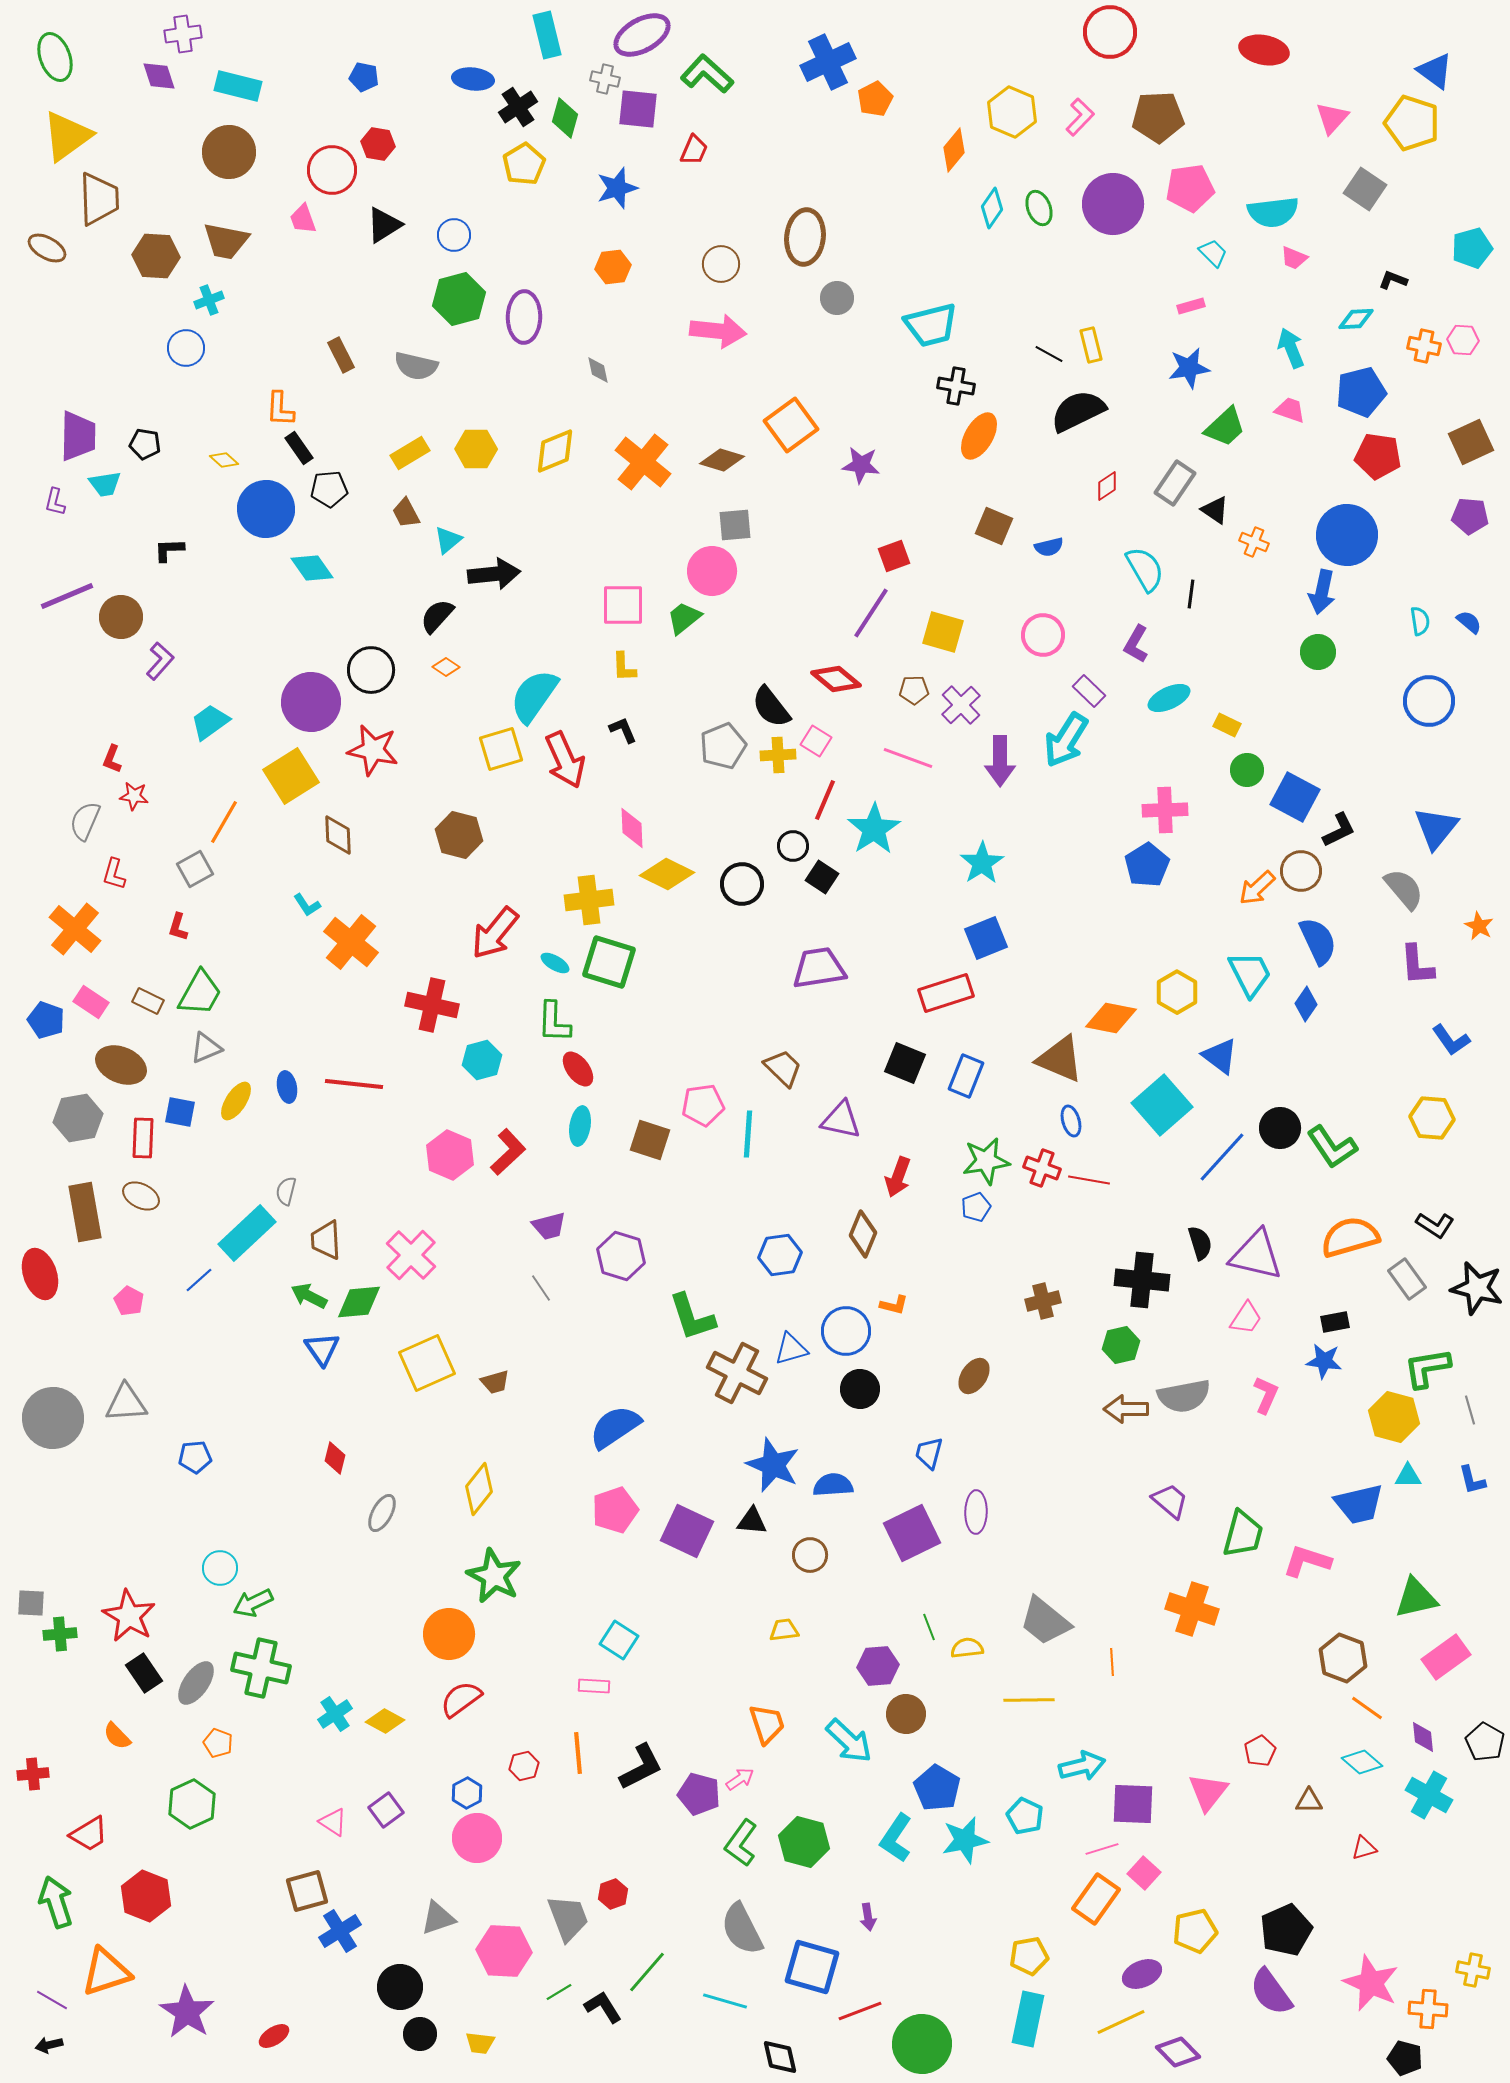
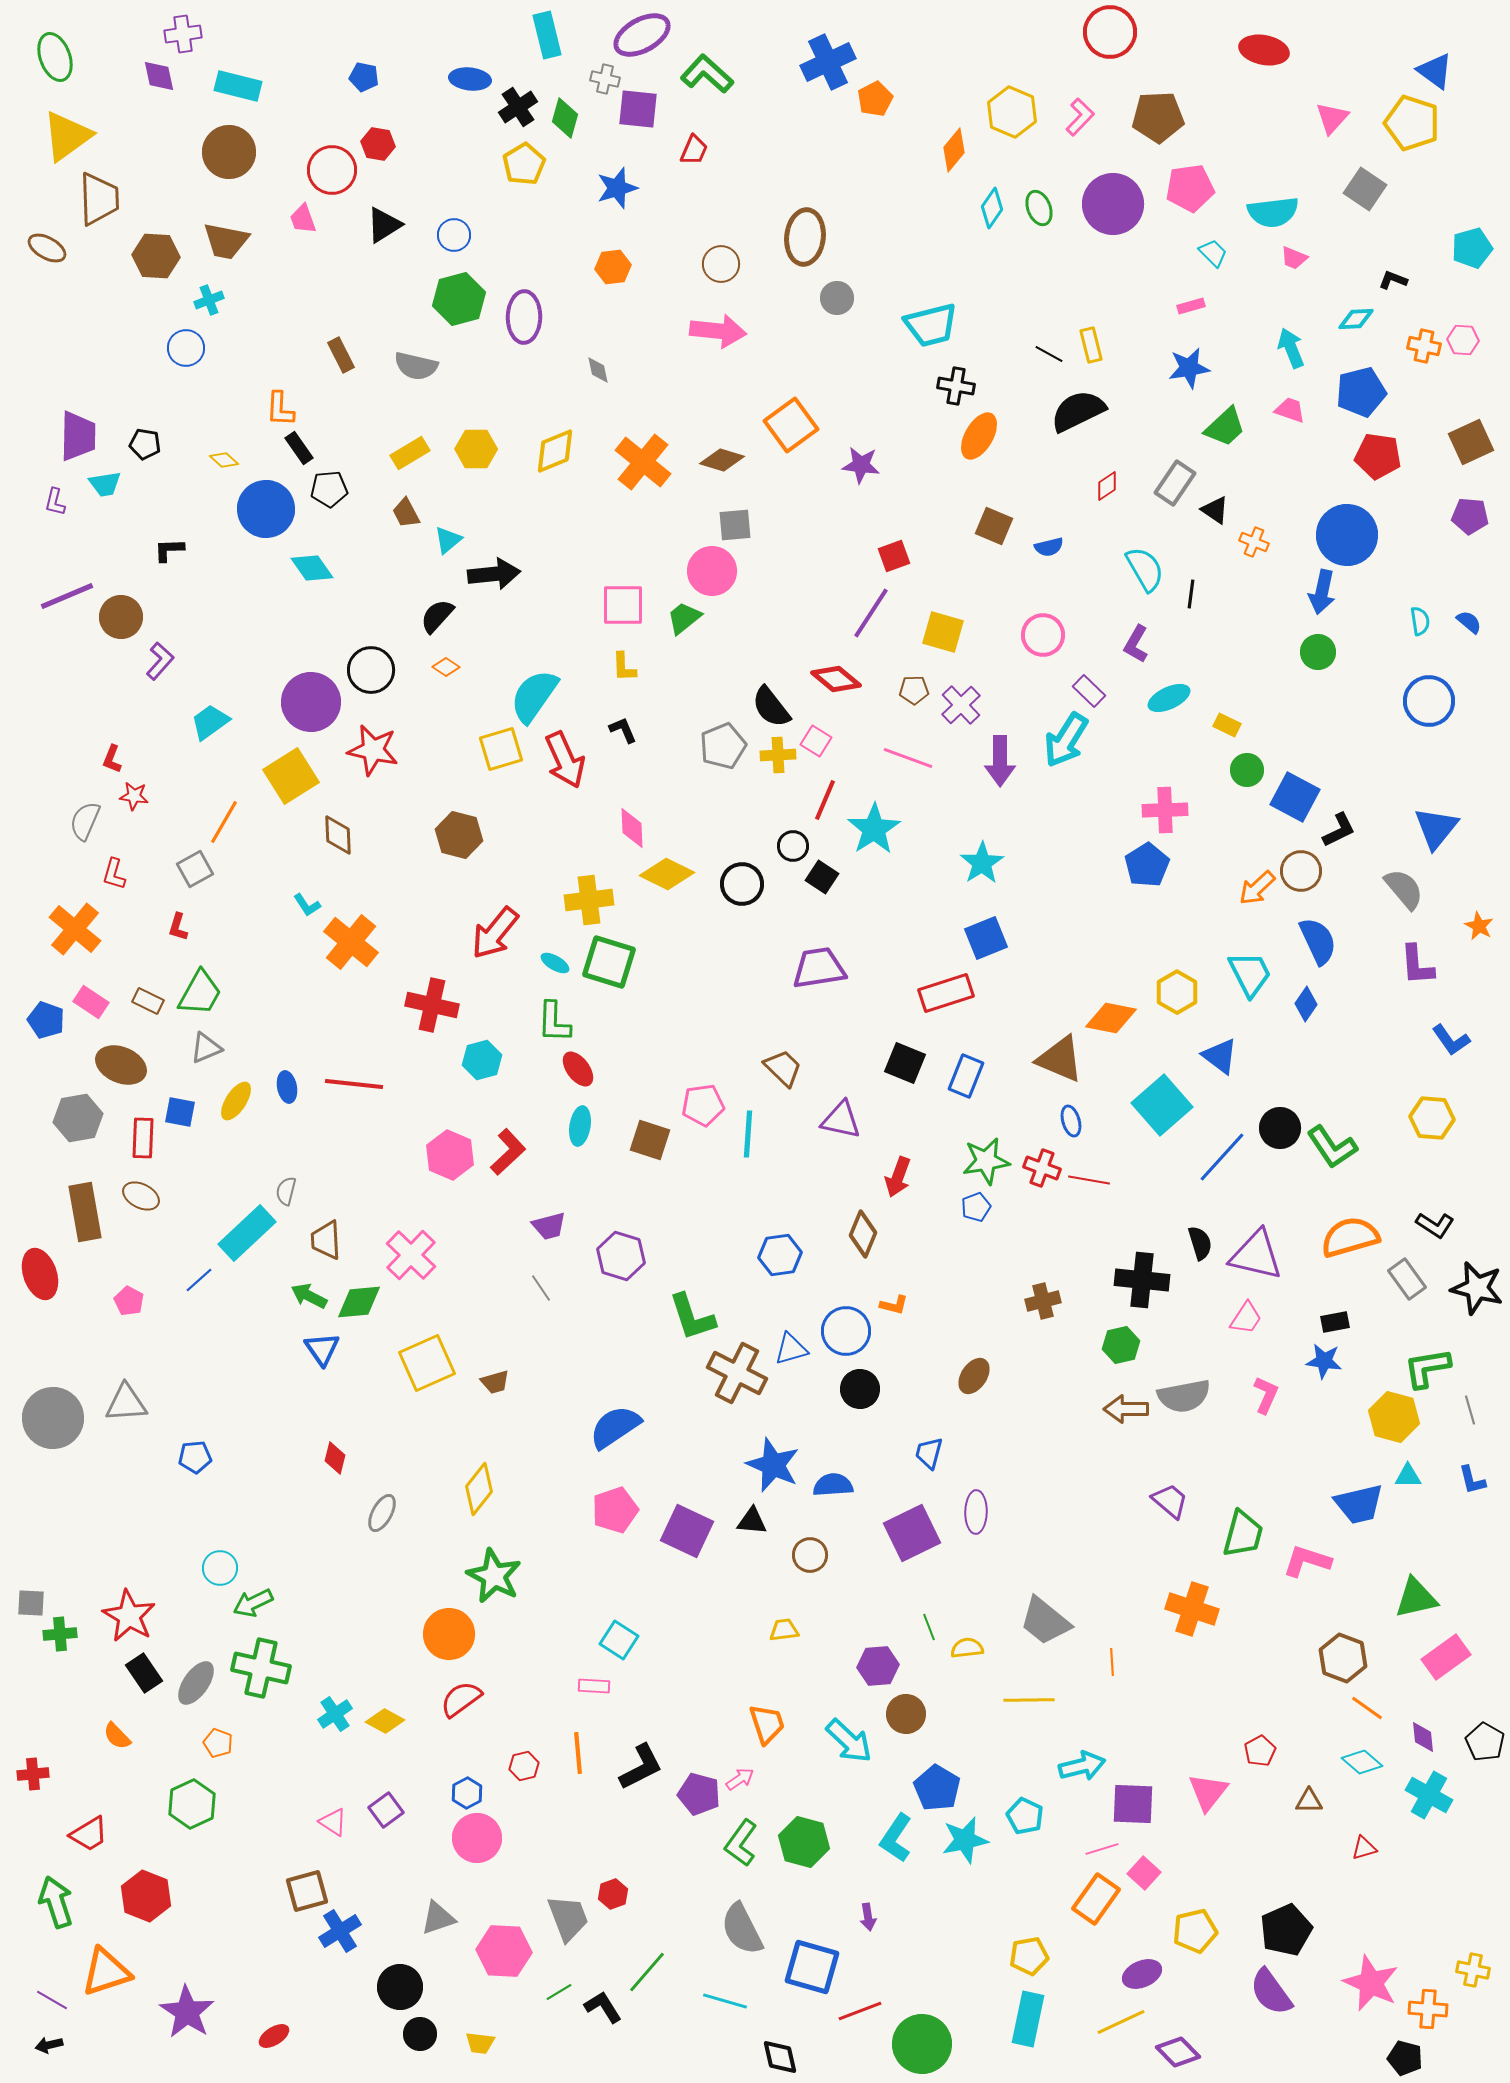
purple diamond at (159, 76): rotated 6 degrees clockwise
blue ellipse at (473, 79): moved 3 px left
